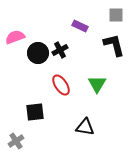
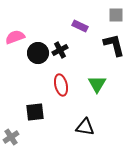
red ellipse: rotated 20 degrees clockwise
gray cross: moved 5 px left, 4 px up
